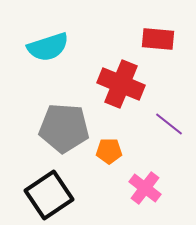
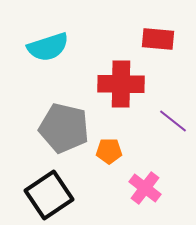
red cross: rotated 21 degrees counterclockwise
purple line: moved 4 px right, 3 px up
gray pentagon: rotated 9 degrees clockwise
